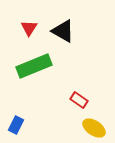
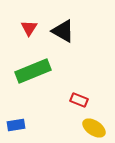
green rectangle: moved 1 px left, 5 px down
red rectangle: rotated 12 degrees counterclockwise
blue rectangle: rotated 54 degrees clockwise
